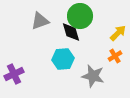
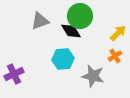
black diamond: moved 1 px up; rotated 15 degrees counterclockwise
